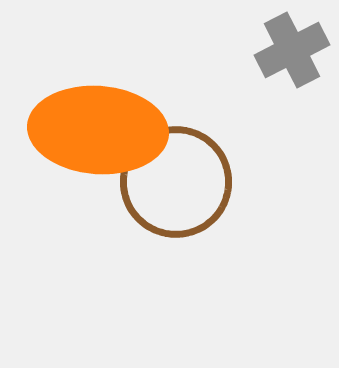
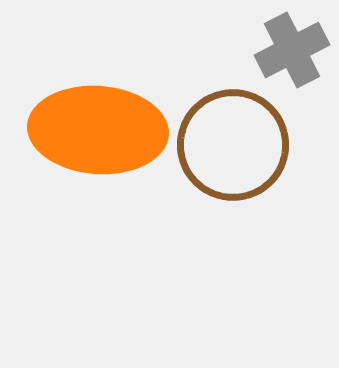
brown circle: moved 57 px right, 37 px up
